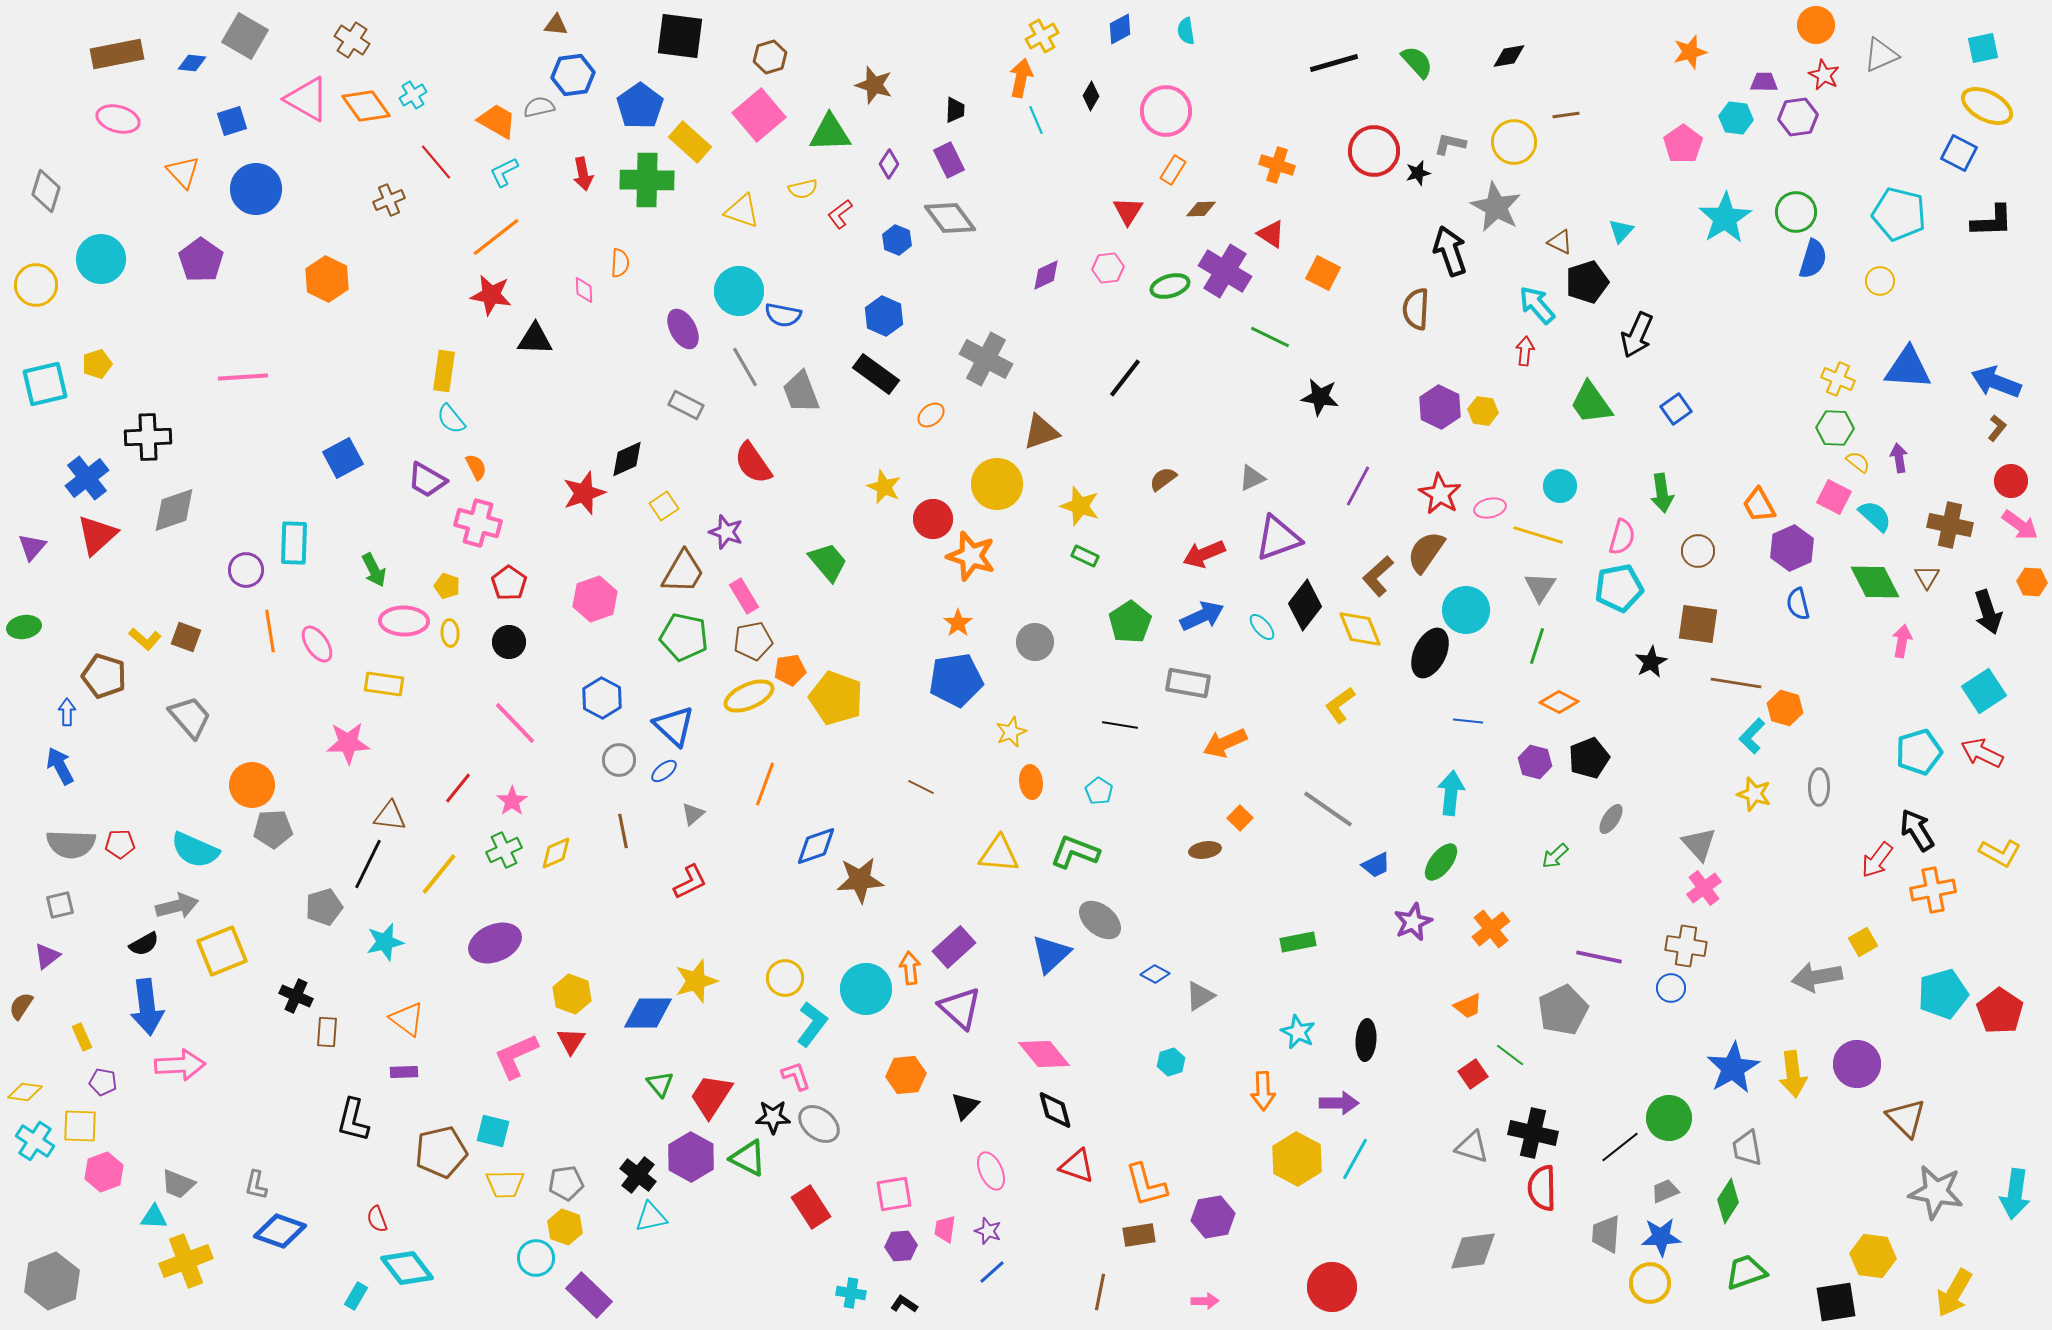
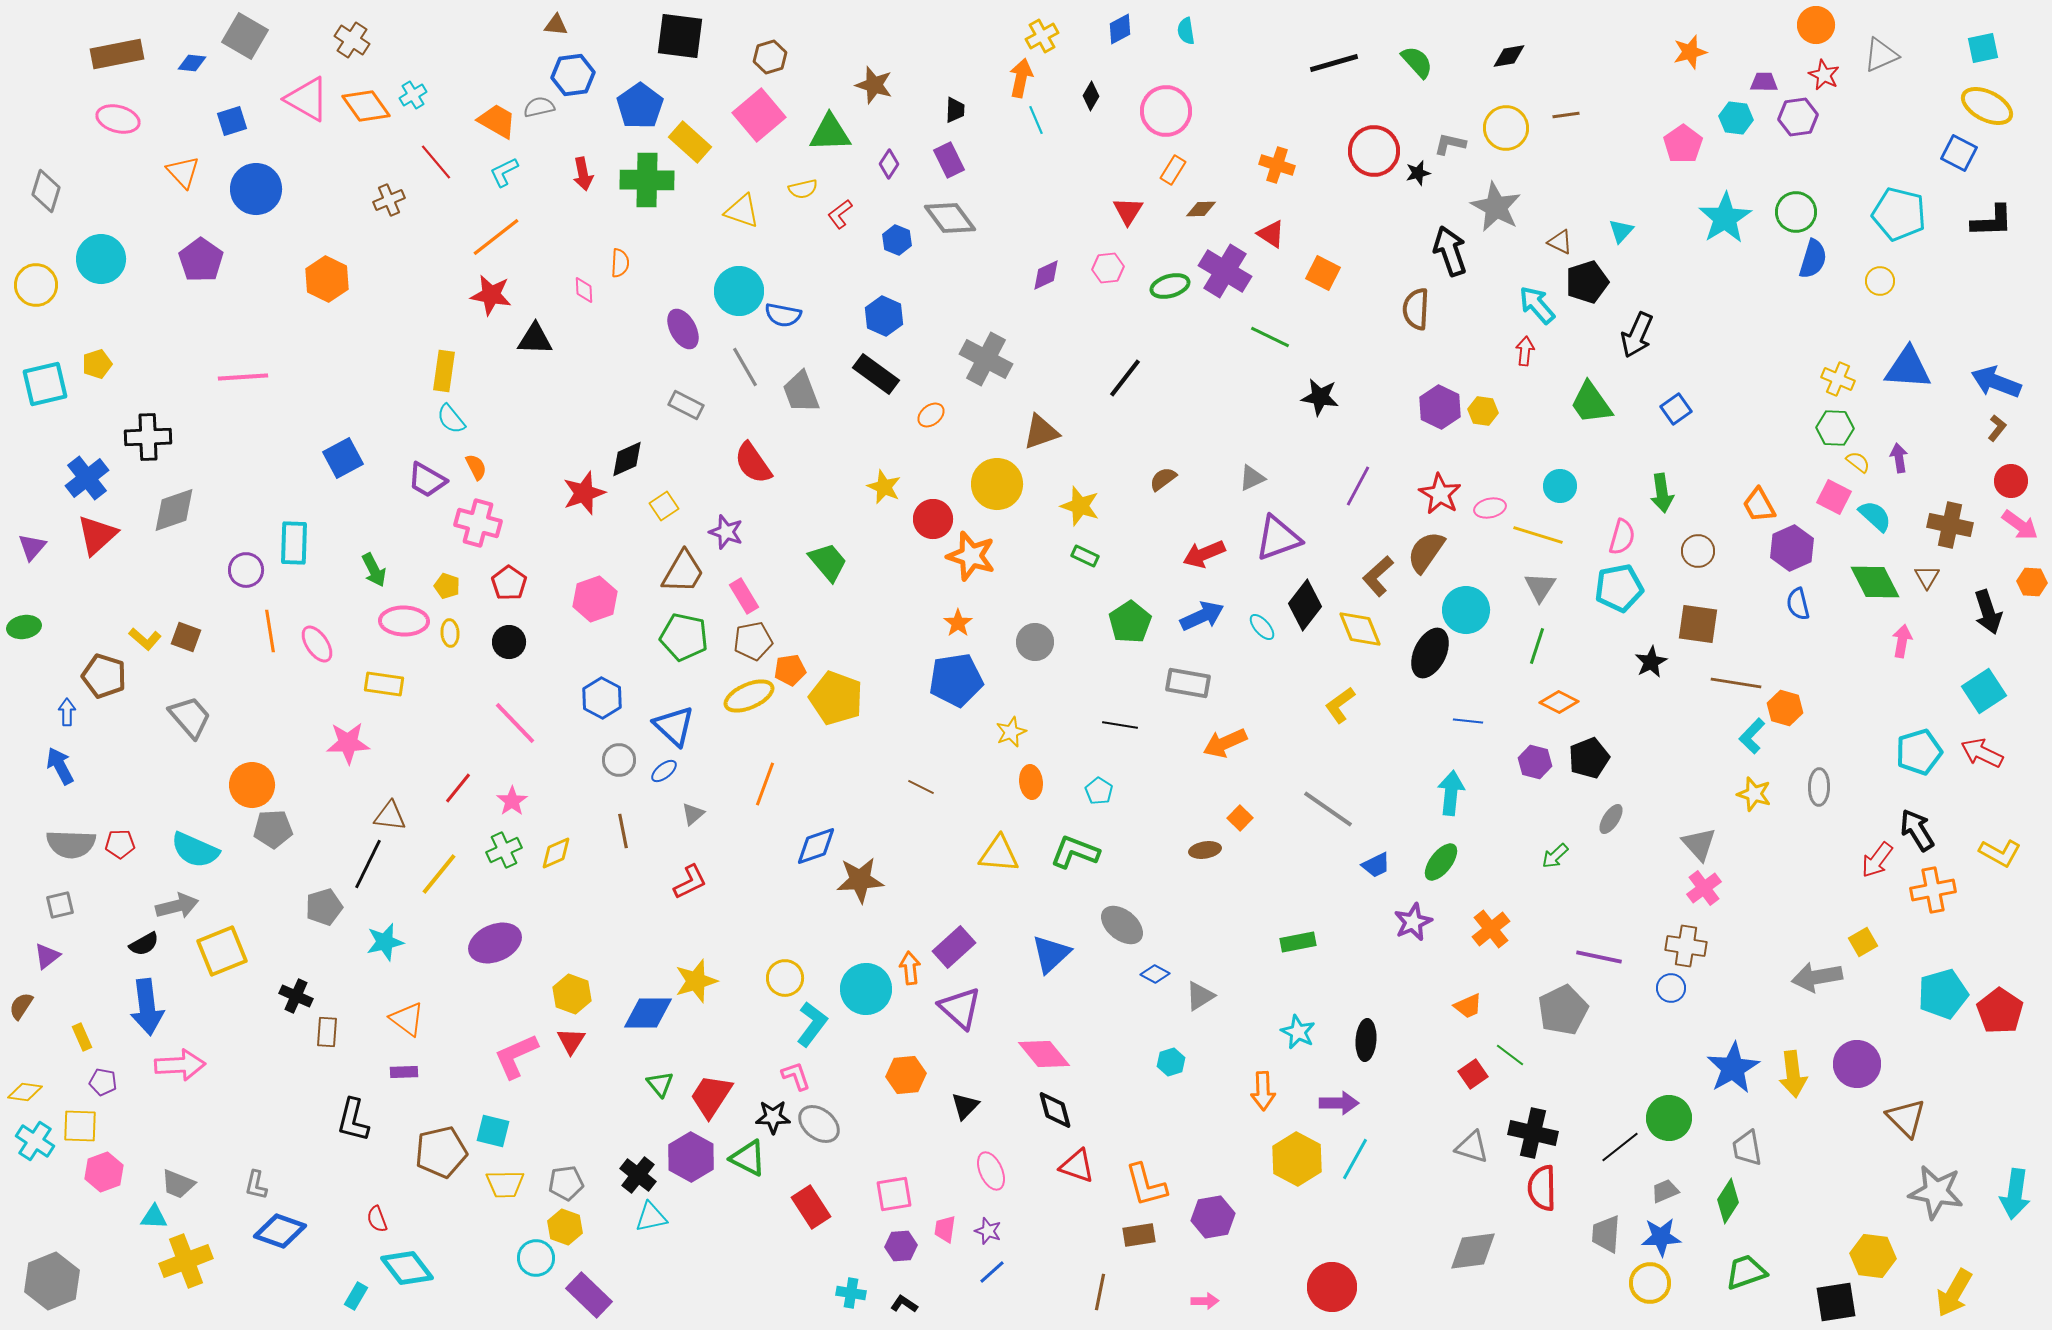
yellow circle at (1514, 142): moved 8 px left, 14 px up
gray ellipse at (1100, 920): moved 22 px right, 5 px down
